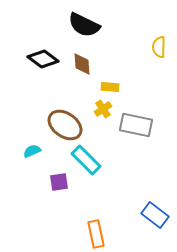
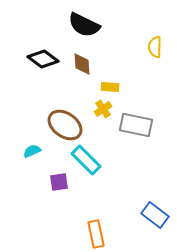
yellow semicircle: moved 4 px left
